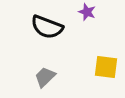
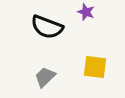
purple star: moved 1 px left
yellow square: moved 11 px left
